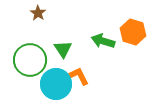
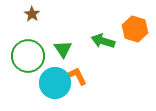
brown star: moved 6 px left, 1 px down
orange hexagon: moved 2 px right, 3 px up
green circle: moved 2 px left, 4 px up
orange L-shape: moved 2 px left
cyan circle: moved 1 px left, 1 px up
